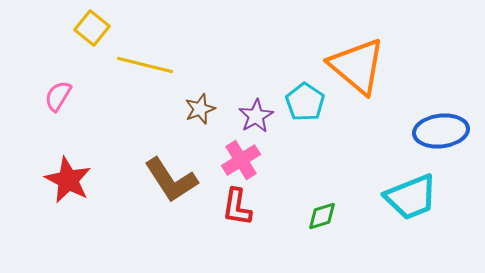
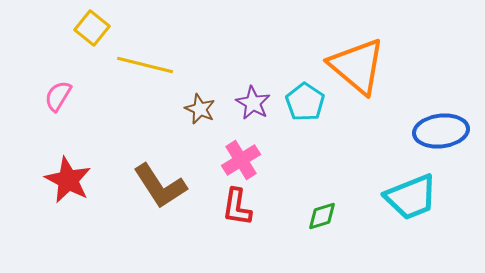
brown star: rotated 28 degrees counterclockwise
purple star: moved 3 px left, 13 px up; rotated 12 degrees counterclockwise
brown L-shape: moved 11 px left, 6 px down
